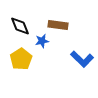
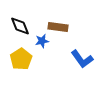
brown rectangle: moved 2 px down
blue L-shape: rotated 10 degrees clockwise
